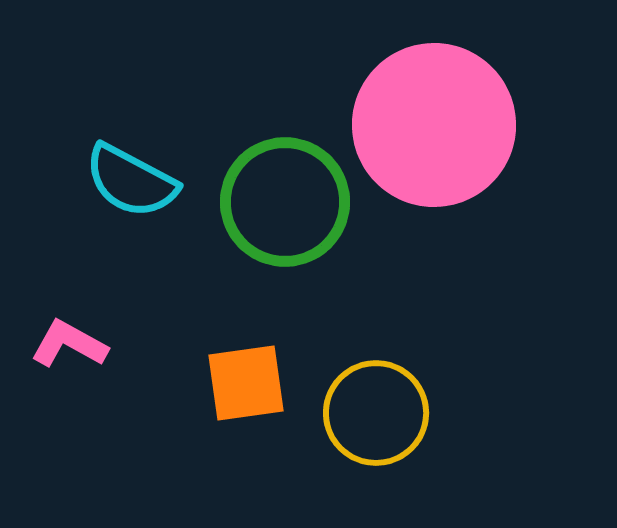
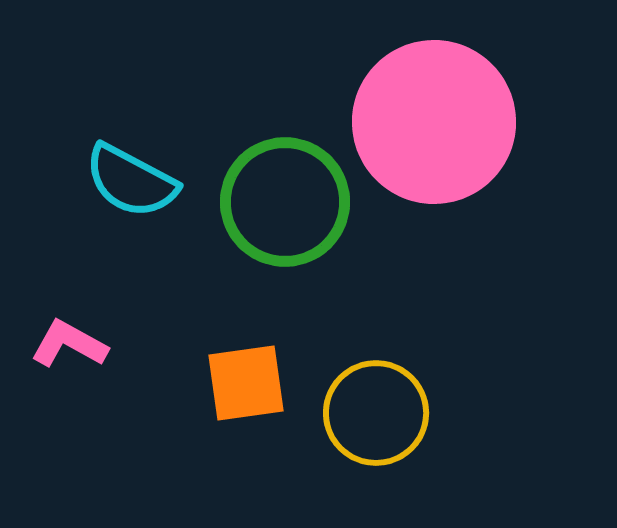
pink circle: moved 3 px up
